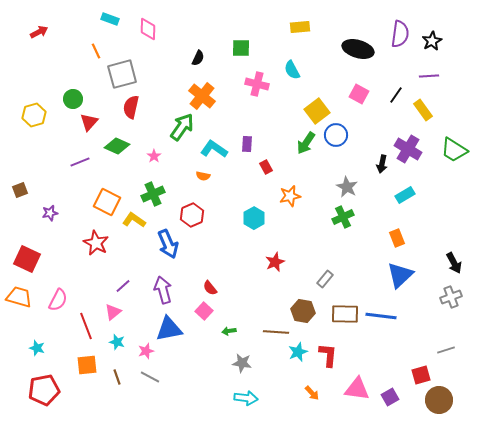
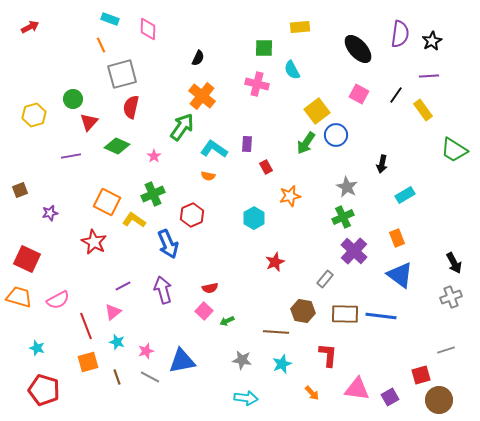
red arrow at (39, 32): moved 9 px left, 5 px up
green square at (241, 48): moved 23 px right
black ellipse at (358, 49): rotated 32 degrees clockwise
orange line at (96, 51): moved 5 px right, 6 px up
purple cross at (408, 149): moved 54 px left, 102 px down; rotated 12 degrees clockwise
purple line at (80, 162): moved 9 px left, 6 px up; rotated 12 degrees clockwise
orange semicircle at (203, 176): moved 5 px right
red star at (96, 243): moved 2 px left, 1 px up
blue triangle at (400, 275): rotated 40 degrees counterclockwise
purple line at (123, 286): rotated 14 degrees clockwise
red semicircle at (210, 288): rotated 63 degrees counterclockwise
pink semicircle at (58, 300): rotated 35 degrees clockwise
blue triangle at (169, 329): moved 13 px right, 32 px down
green arrow at (229, 331): moved 2 px left, 10 px up; rotated 16 degrees counterclockwise
cyan star at (298, 352): moved 16 px left, 12 px down
gray star at (242, 363): moved 3 px up
orange square at (87, 365): moved 1 px right, 3 px up; rotated 10 degrees counterclockwise
red pentagon at (44, 390): rotated 28 degrees clockwise
